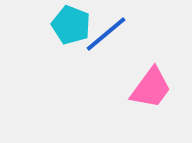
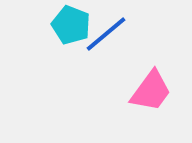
pink trapezoid: moved 3 px down
